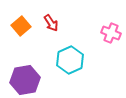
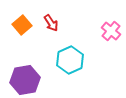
orange square: moved 1 px right, 1 px up
pink cross: moved 2 px up; rotated 18 degrees clockwise
